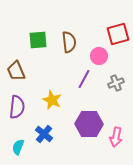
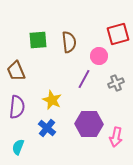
blue cross: moved 3 px right, 6 px up
